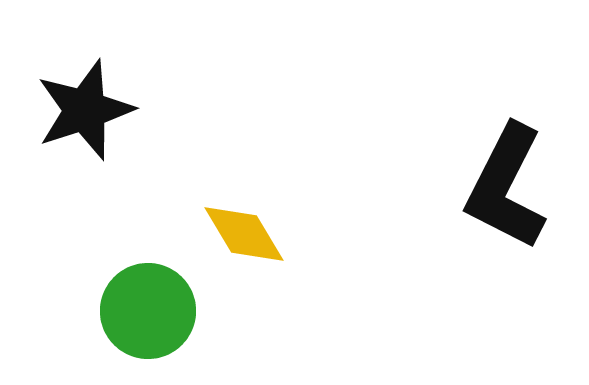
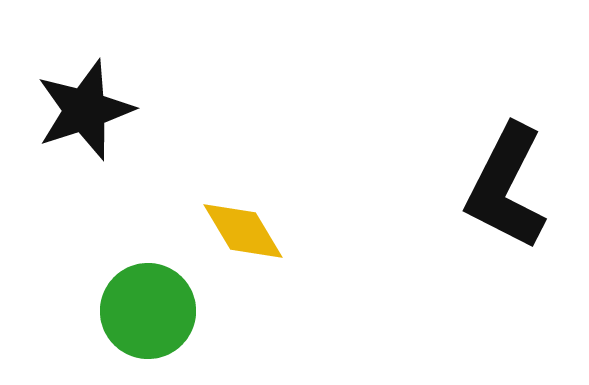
yellow diamond: moved 1 px left, 3 px up
